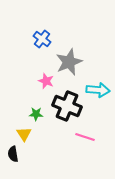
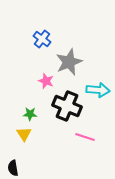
green star: moved 6 px left
black semicircle: moved 14 px down
